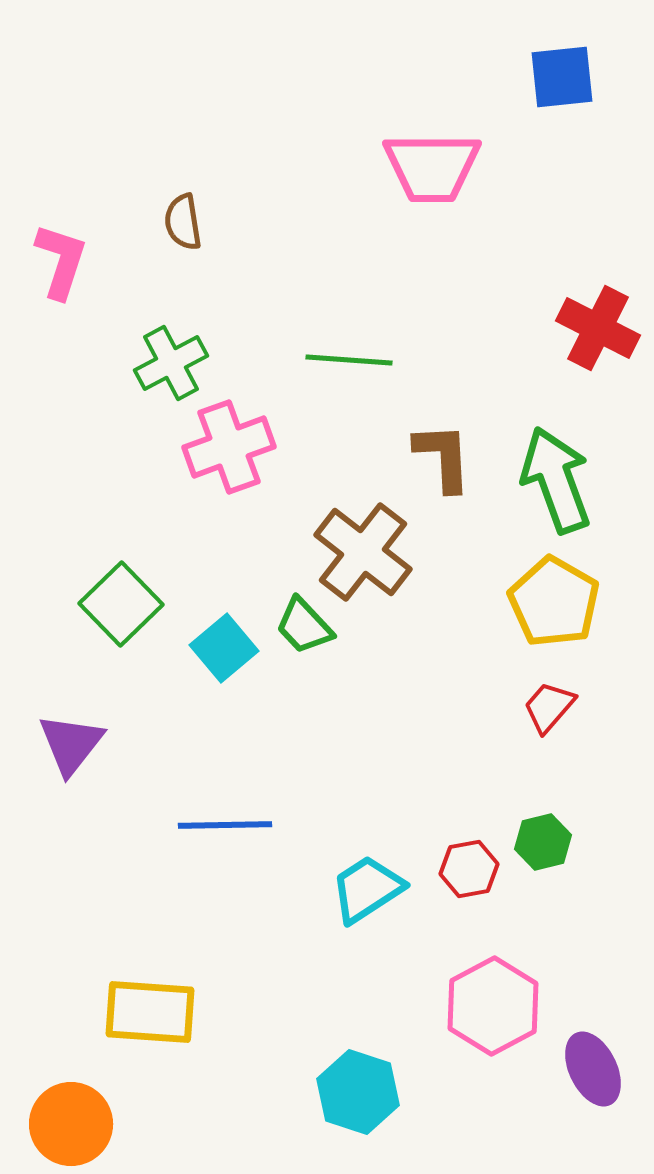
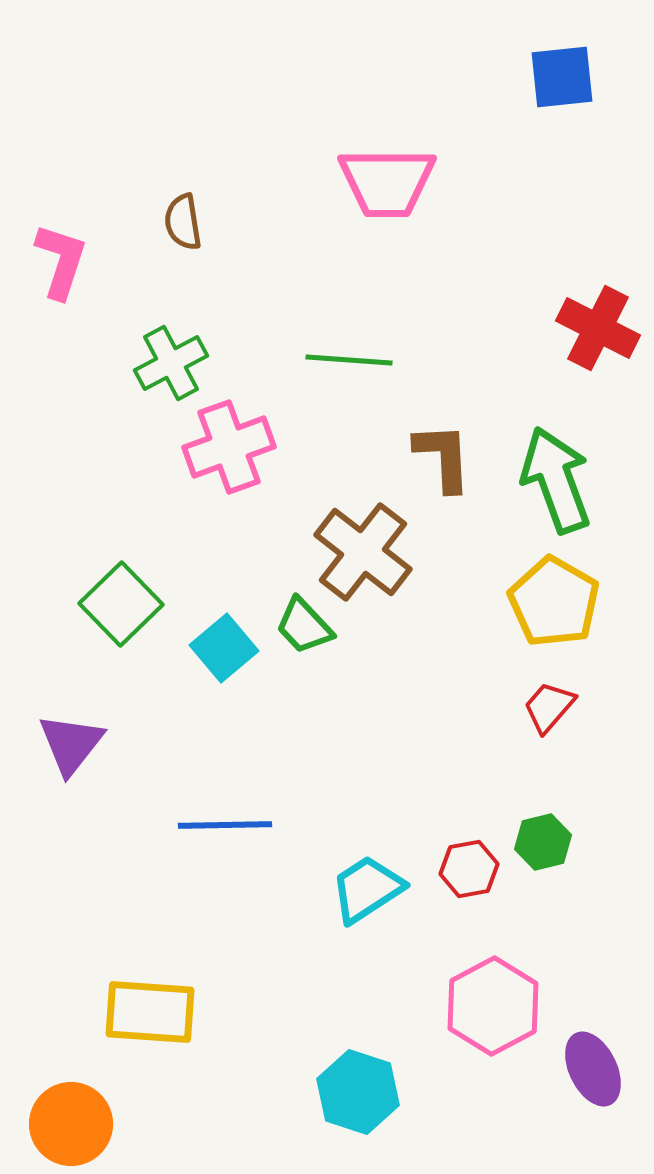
pink trapezoid: moved 45 px left, 15 px down
